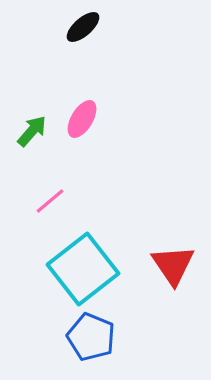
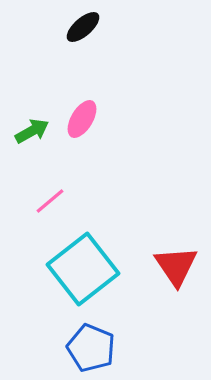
green arrow: rotated 20 degrees clockwise
red triangle: moved 3 px right, 1 px down
blue pentagon: moved 11 px down
